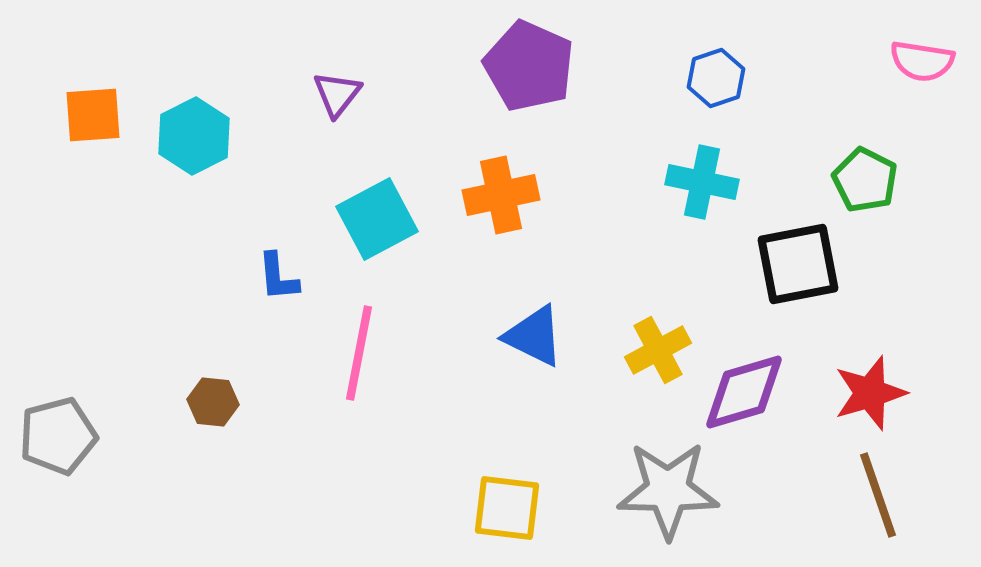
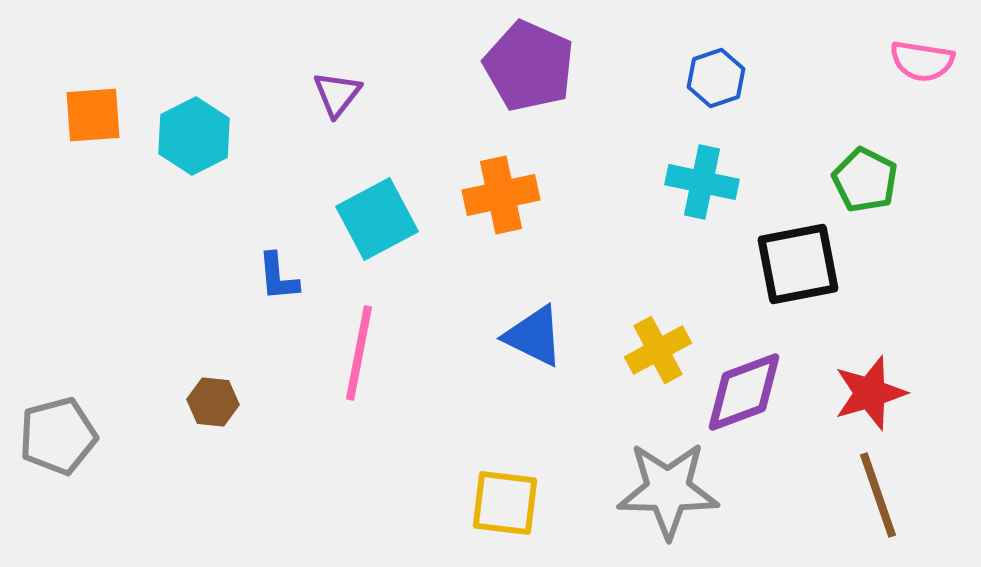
purple diamond: rotated 4 degrees counterclockwise
yellow square: moved 2 px left, 5 px up
